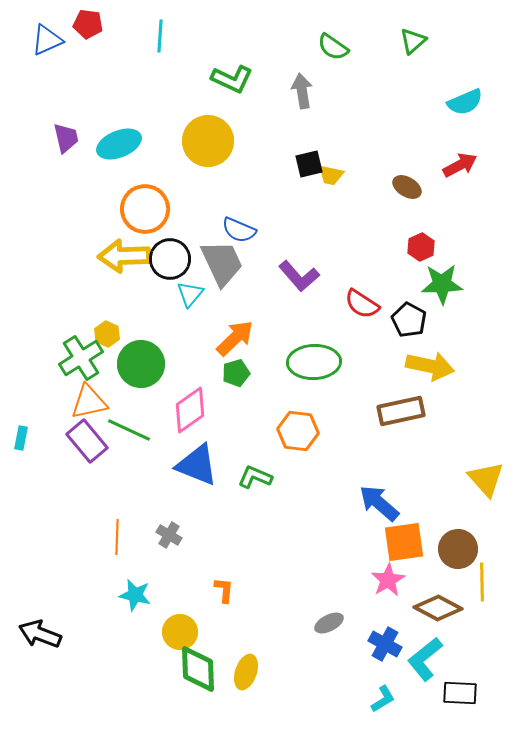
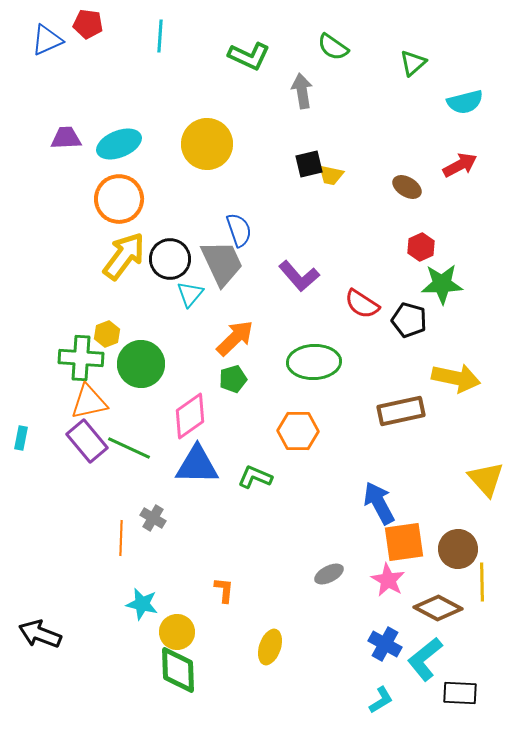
green triangle at (413, 41): moved 22 px down
green L-shape at (232, 79): moved 17 px right, 23 px up
cyan semicircle at (465, 102): rotated 9 degrees clockwise
purple trapezoid at (66, 138): rotated 80 degrees counterclockwise
yellow circle at (208, 141): moved 1 px left, 3 px down
orange circle at (145, 209): moved 26 px left, 10 px up
blue semicircle at (239, 230): rotated 132 degrees counterclockwise
yellow arrow at (124, 256): rotated 129 degrees clockwise
black pentagon at (409, 320): rotated 12 degrees counterclockwise
yellow hexagon at (107, 334): rotated 15 degrees clockwise
green cross at (81, 358): rotated 36 degrees clockwise
yellow arrow at (430, 366): moved 26 px right, 12 px down
green pentagon at (236, 373): moved 3 px left, 6 px down
pink diamond at (190, 410): moved 6 px down
green line at (129, 430): moved 18 px down
orange hexagon at (298, 431): rotated 6 degrees counterclockwise
blue triangle at (197, 465): rotated 21 degrees counterclockwise
blue arrow at (379, 503): rotated 21 degrees clockwise
gray cross at (169, 535): moved 16 px left, 17 px up
orange line at (117, 537): moved 4 px right, 1 px down
pink star at (388, 580): rotated 12 degrees counterclockwise
cyan star at (135, 595): moved 7 px right, 9 px down
gray ellipse at (329, 623): moved 49 px up
yellow circle at (180, 632): moved 3 px left
green diamond at (198, 669): moved 20 px left, 1 px down
yellow ellipse at (246, 672): moved 24 px right, 25 px up
cyan L-shape at (383, 699): moved 2 px left, 1 px down
